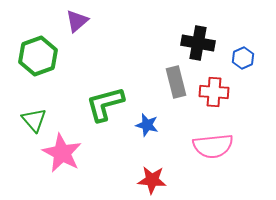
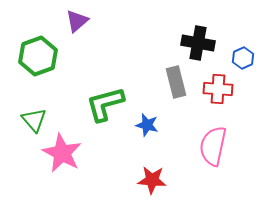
red cross: moved 4 px right, 3 px up
pink semicircle: rotated 108 degrees clockwise
